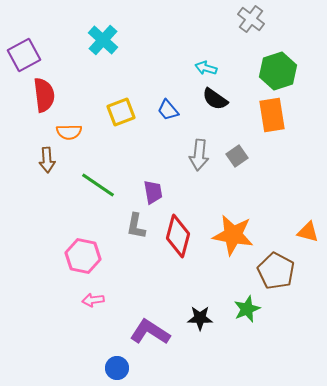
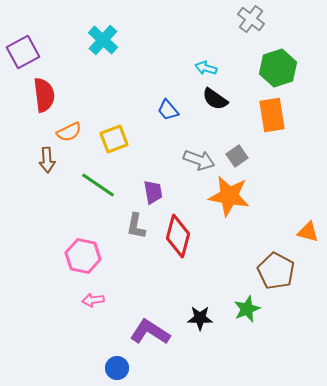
purple square: moved 1 px left, 3 px up
green hexagon: moved 3 px up
yellow square: moved 7 px left, 27 px down
orange semicircle: rotated 25 degrees counterclockwise
gray arrow: moved 5 px down; rotated 76 degrees counterclockwise
orange star: moved 4 px left, 39 px up
